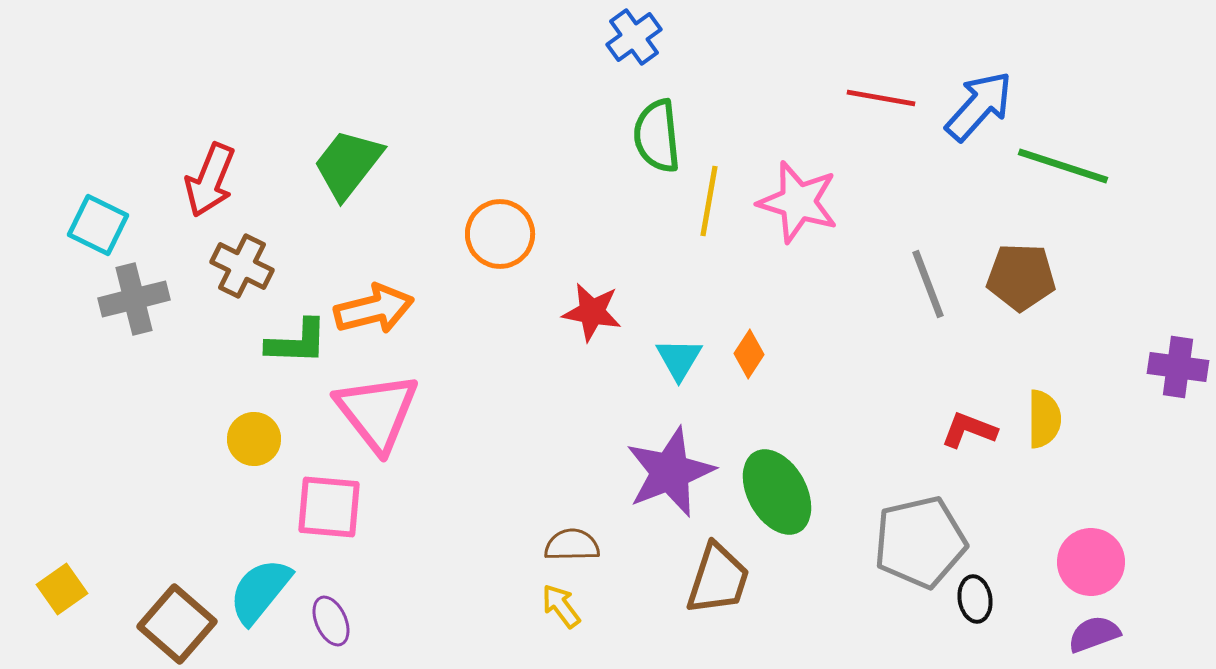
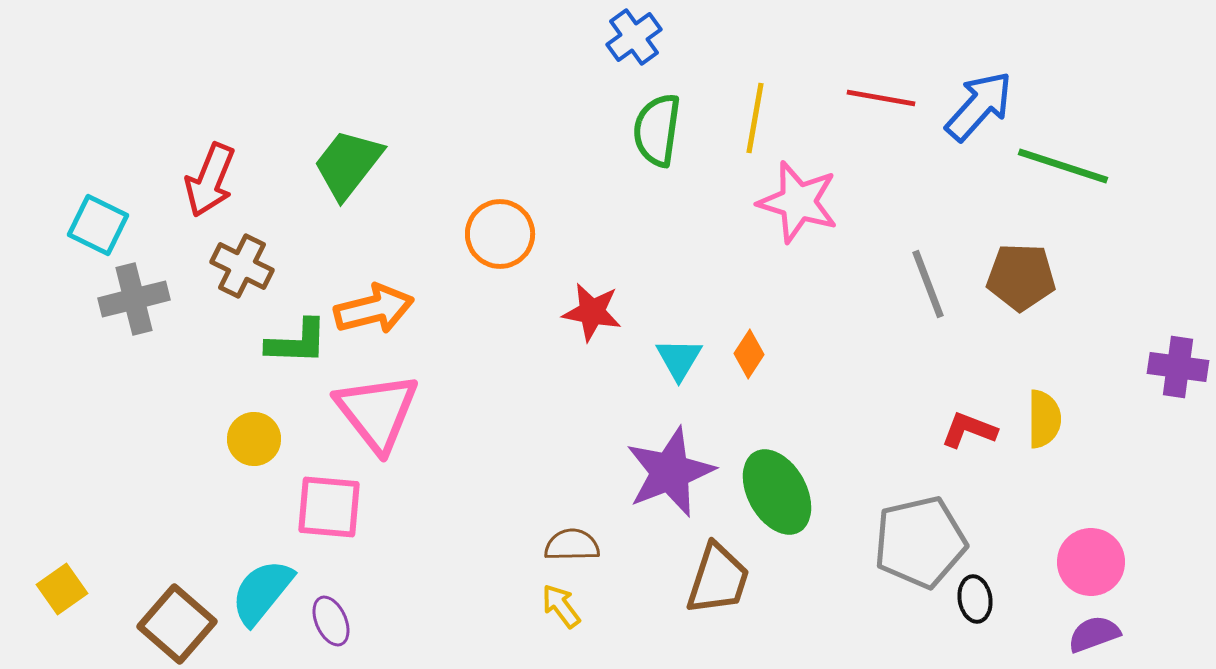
green semicircle: moved 6 px up; rotated 14 degrees clockwise
yellow line: moved 46 px right, 83 px up
cyan semicircle: moved 2 px right, 1 px down
